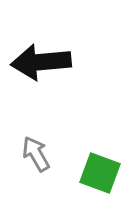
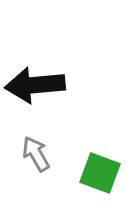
black arrow: moved 6 px left, 23 px down
